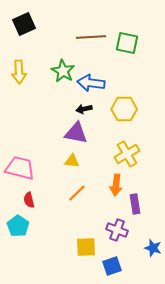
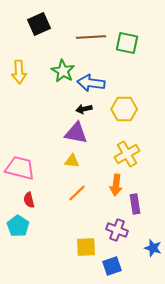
black square: moved 15 px right
